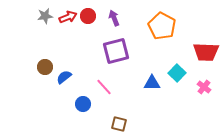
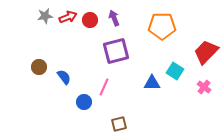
red circle: moved 2 px right, 4 px down
orange pentagon: rotated 28 degrees counterclockwise
red trapezoid: rotated 132 degrees clockwise
brown circle: moved 6 px left
cyan square: moved 2 px left, 2 px up; rotated 12 degrees counterclockwise
blue semicircle: rotated 91 degrees clockwise
pink line: rotated 66 degrees clockwise
blue circle: moved 1 px right, 2 px up
brown square: rotated 28 degrees counterclockwise
